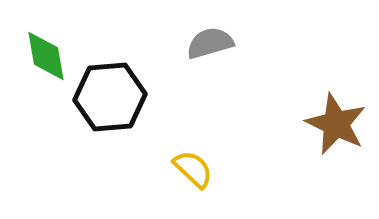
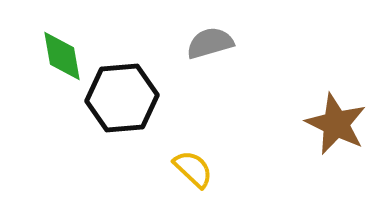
green diamond: moved 16 px right
black hexagon: moved 12 px right, 1 px down
